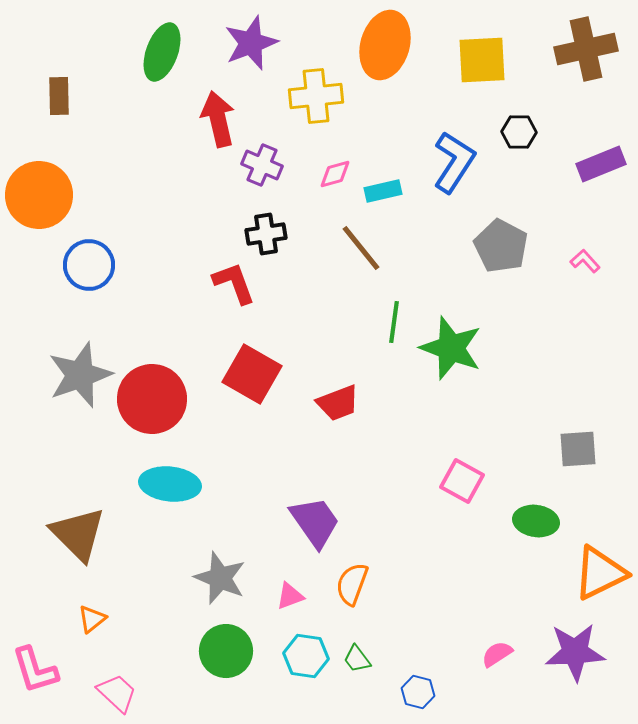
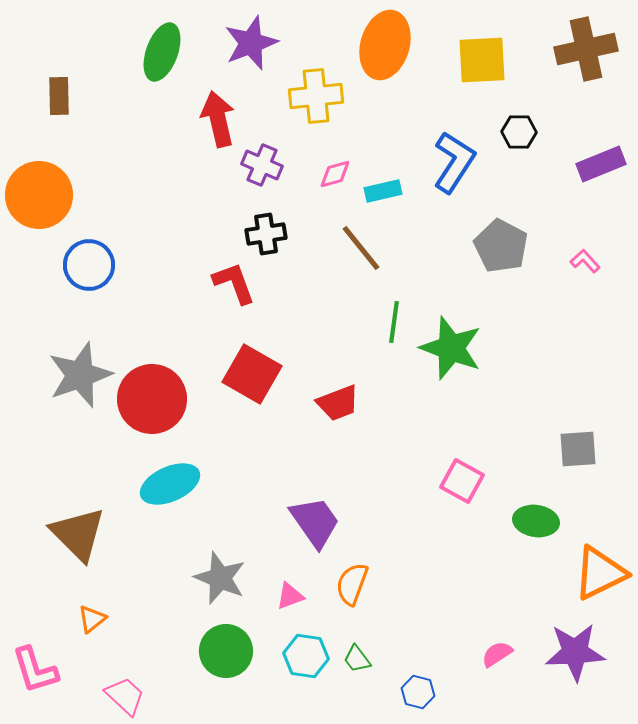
cyan ellipse at (170, 484): rotated 30 degrees counterclockwise
pink trapezoid at (117, 693): moved 8 px right, 3 px down
